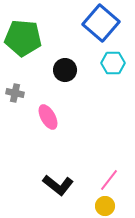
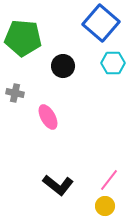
black circle: moved 2 px left, 4 px up
